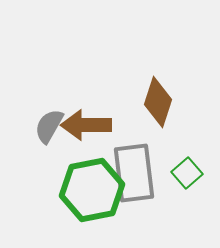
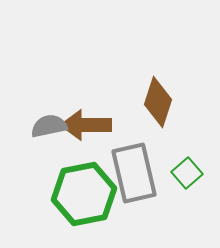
gray semicircle: rotated 48 degrees clockwise
gray rectangle: rotated 6 degrees counterclockwise
green hexagon: moved 8 px left, 4 px down
